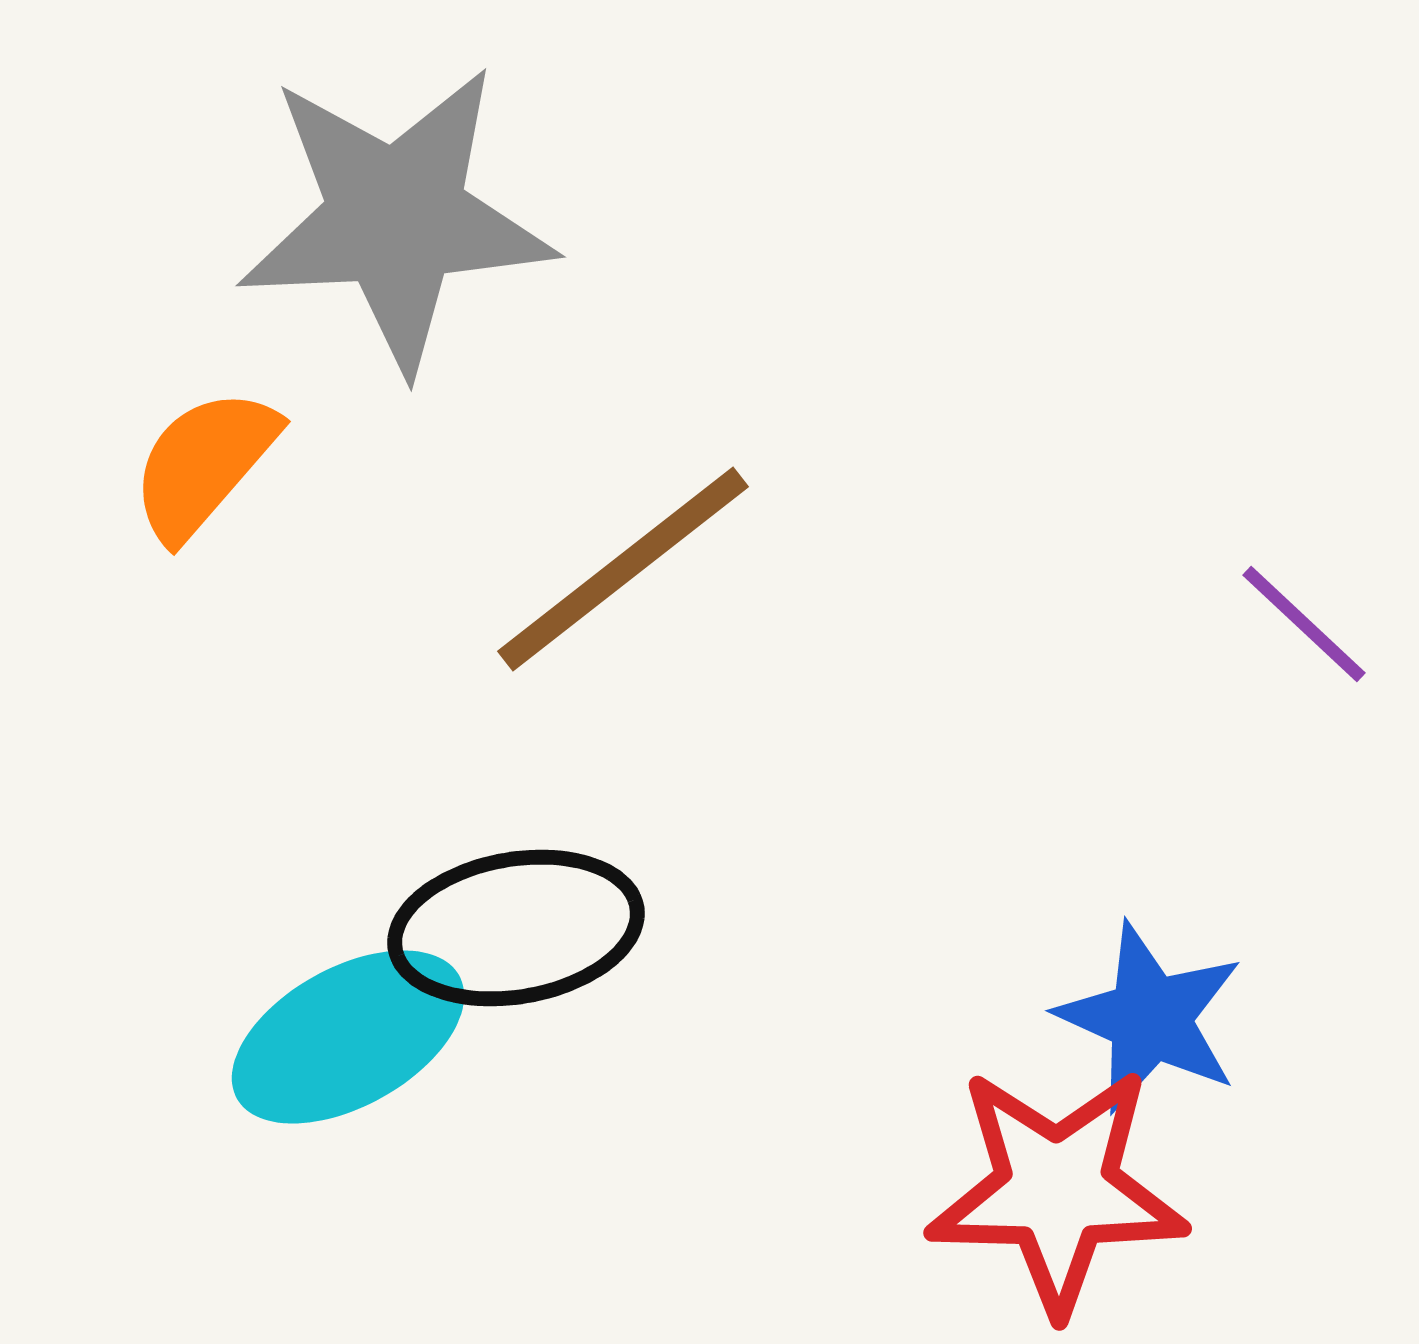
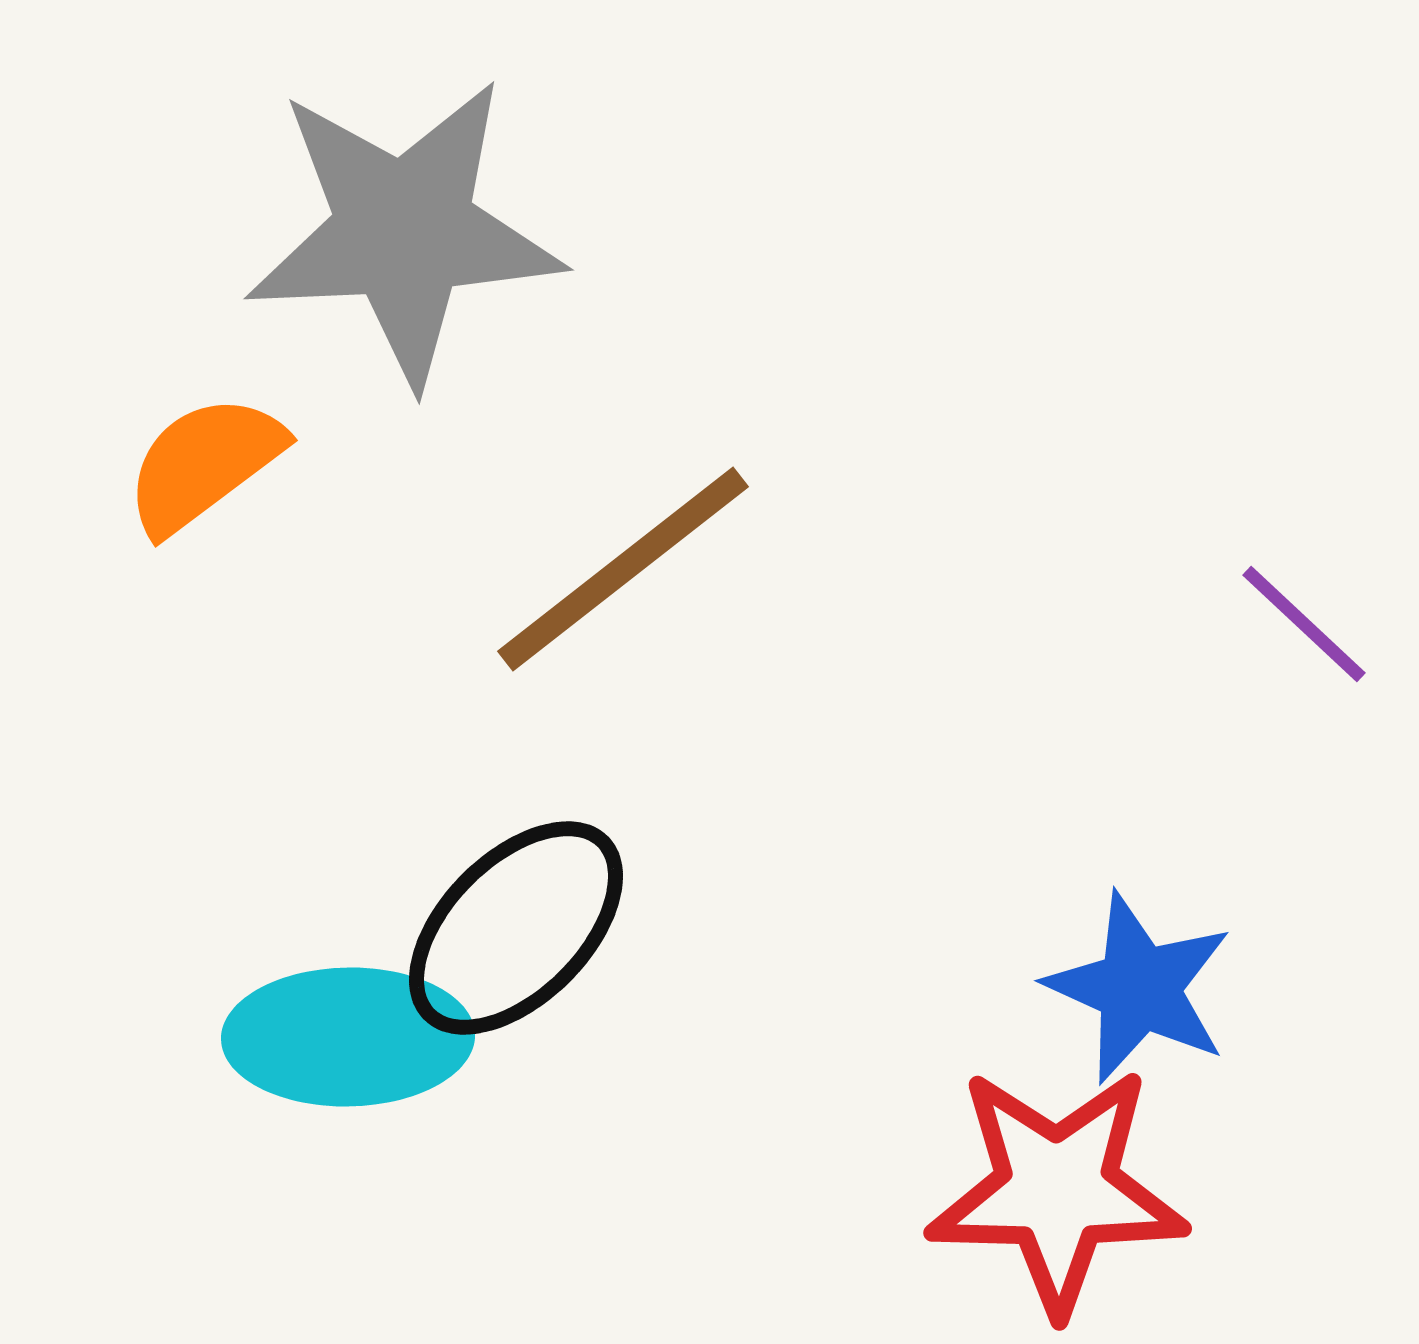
gray star: moved 8 px right, 13 px down
orange semicircle: rotated 12 degrees clockwise
black ellipse: rotated 35 degrees counterclockwise
blue star: moved 11 px left, 30 px up
cyan ellipse: rotated 28 degrees clockwise
